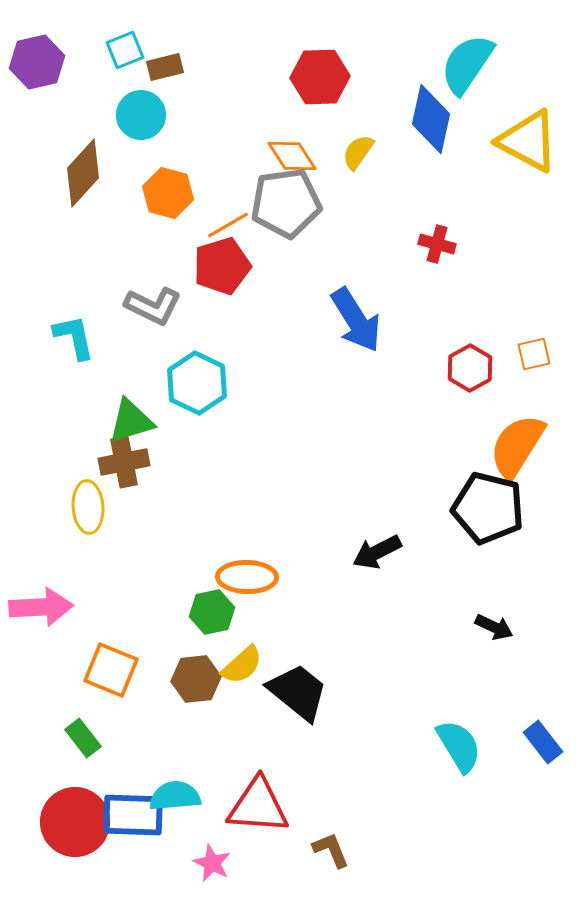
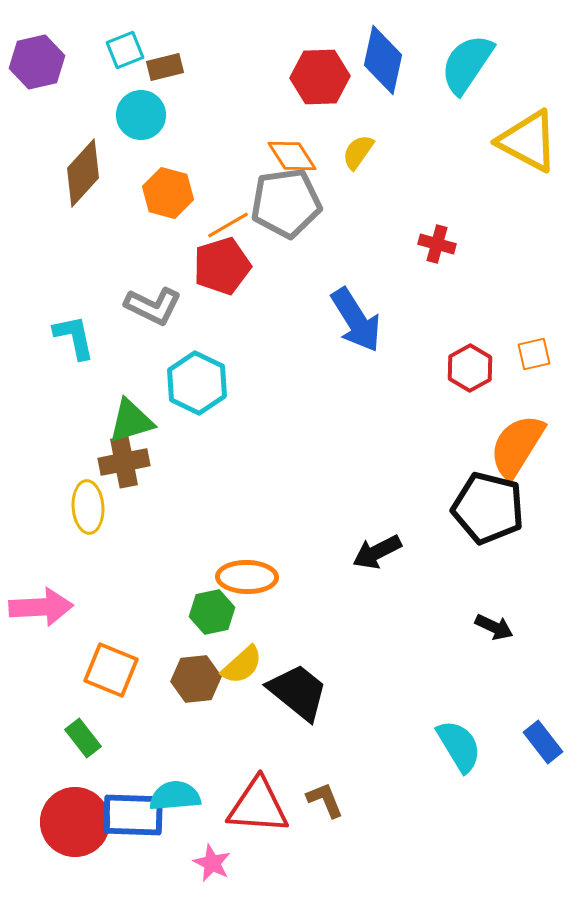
blue diamond at (431, 119): moved 48 px left, 59 px up
brown L-shape at (331, 850): moved 6 px left, 50 px up
